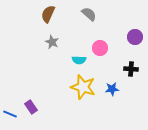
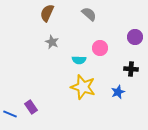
brown semicircle: moved 1 px left, 1 px up
blue star: moved 6 px right, 3 px down; rotated 16 degrees counterclockwise
